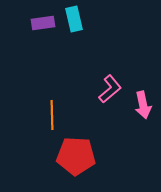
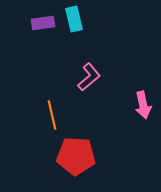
pink L-shape: moved 21 px left, 12 px up
orange line: rotated 12 degrees counterclockwise
